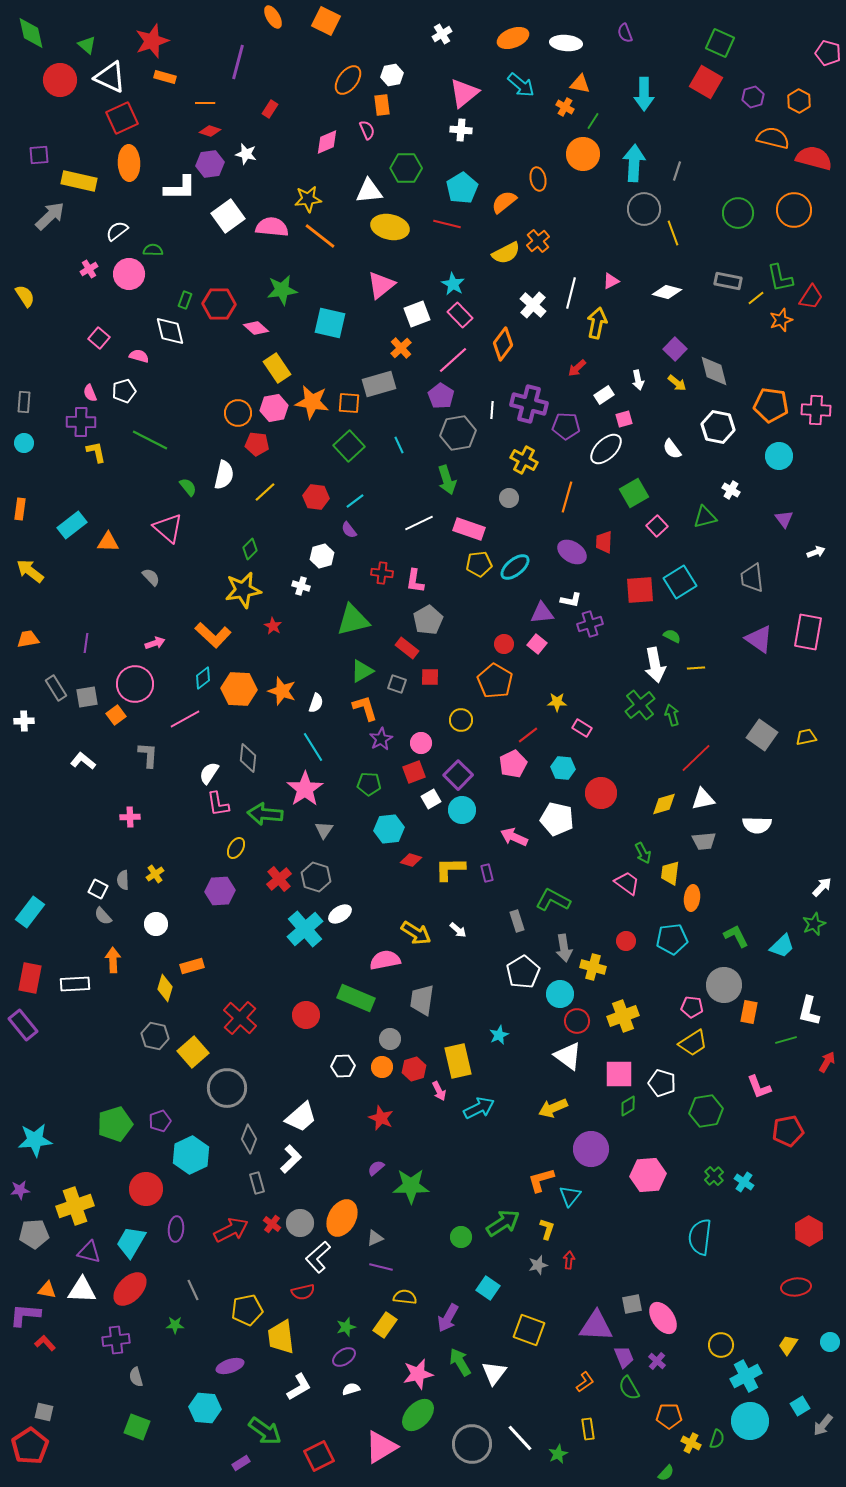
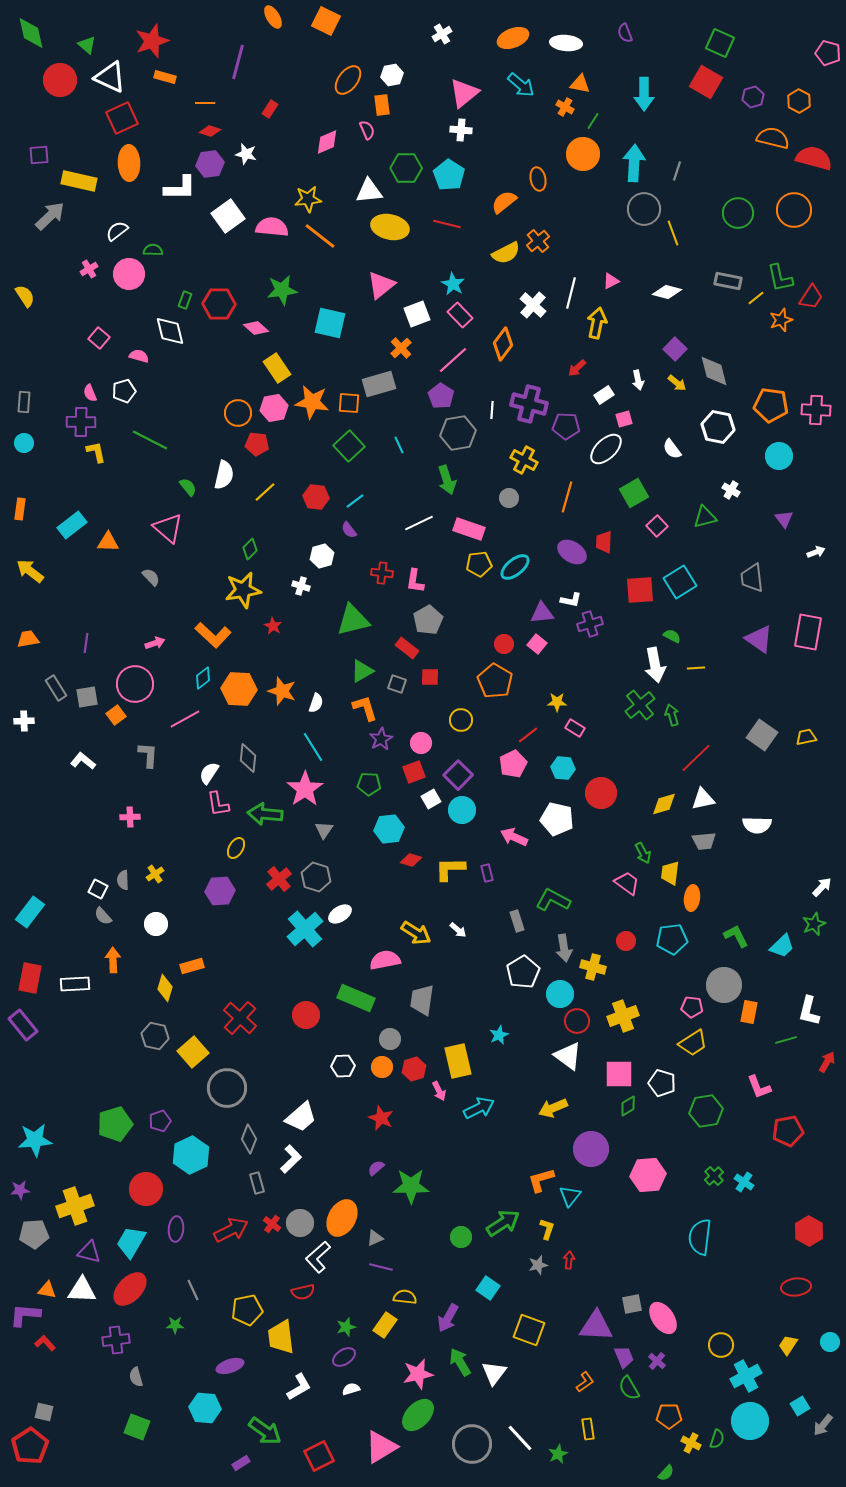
cyan pentagon at (462, 188): moved 13 px left, 13 px up; rotated 8 degrees counterclockwise
pink rectangle at (582, 728): moved 7 px left
